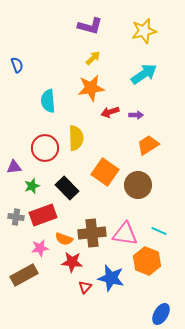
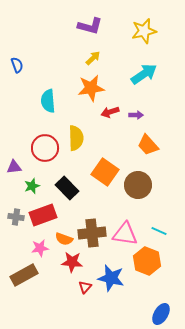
orange trapezoid: rotated 100 degrees counterclockwise
